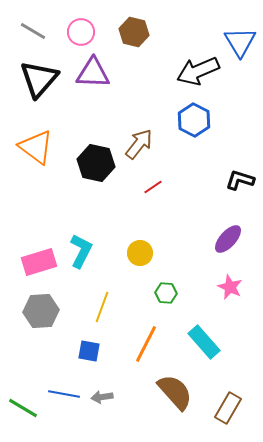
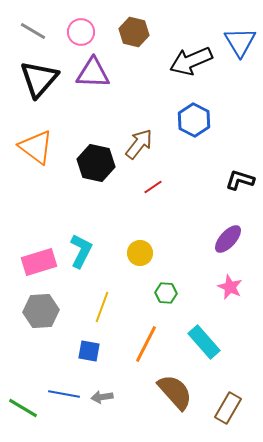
black arrow: moved 7 px left, 10 px up
